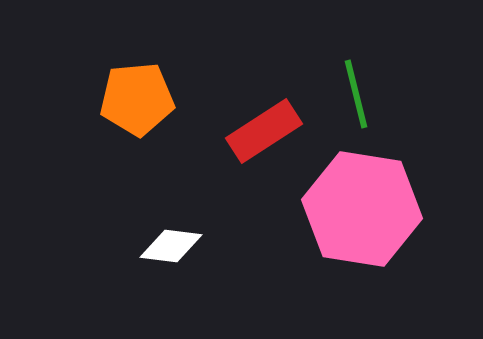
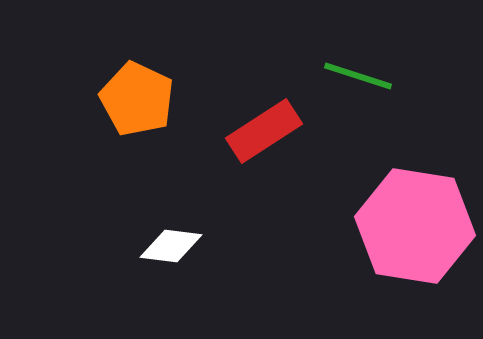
green line: moved 2 px right, 18 px up; rotated 58 degrees counterclockwise
orange pentagon: rotated 30 degrees clockwise
pink hexagon: moved 53 px right, 17 px down
